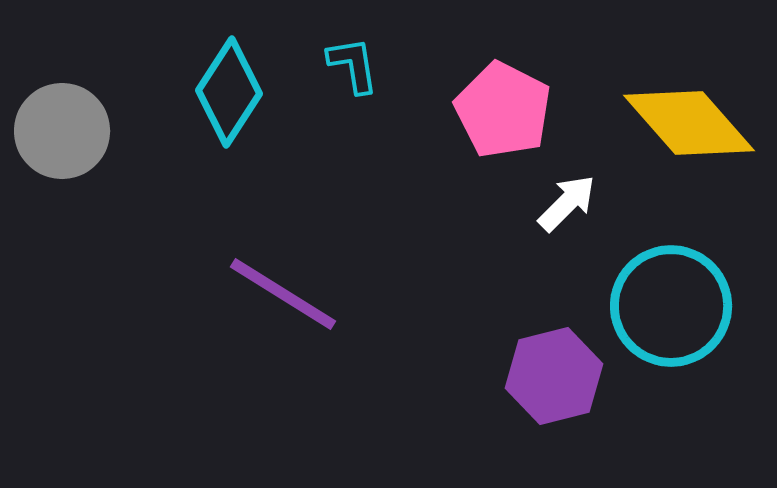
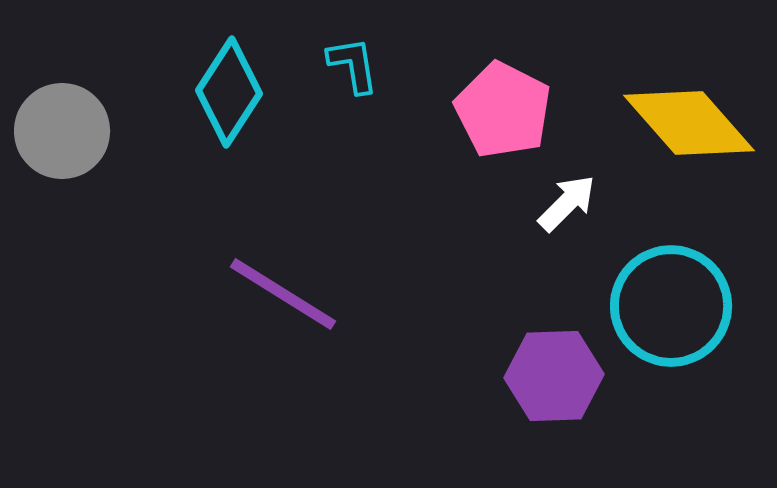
purple hexagon: rotated 12 degrees clockwise
